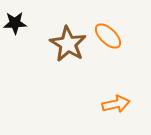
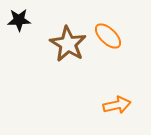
black star: moved 4 px right, 3 px up
orange arrow: moved 1 px right, 1 px down
